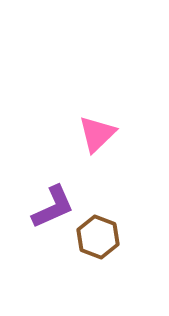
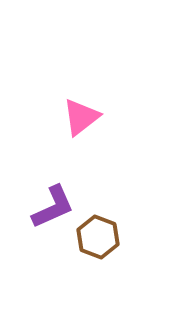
pink triangle: moved 16 px left, 17 px up; rotated 6 degrees clockwise
